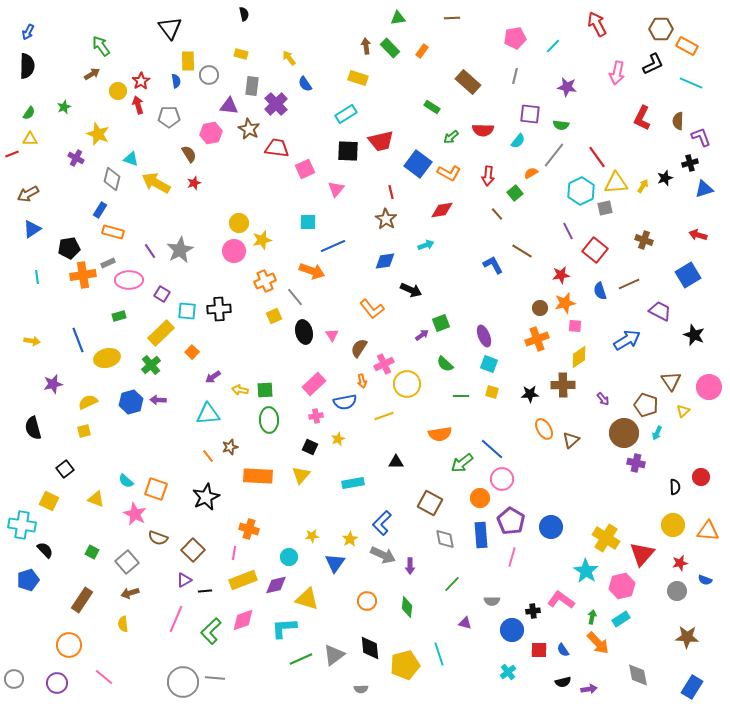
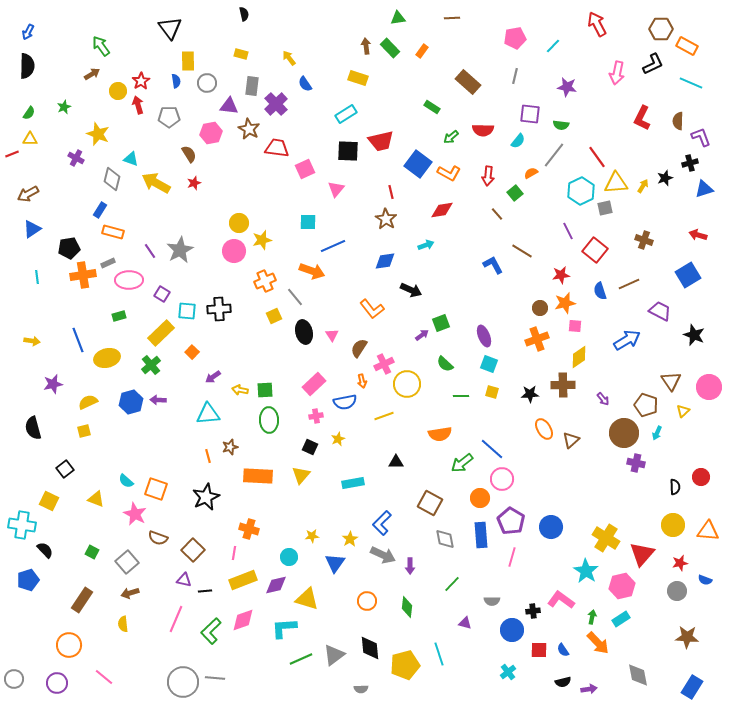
gray circle at (209, 75): moved 2 px left, 8 px down
orange line at (208, 456): rotated 24 degrees clockwise
purple triangle at (184, 580): rotated 42 degrees clockwise
